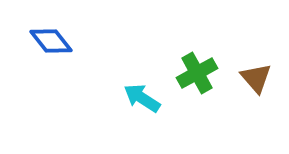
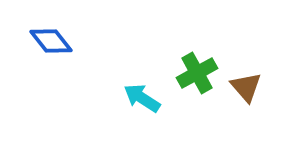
brown triangle: moved 10 px left, 9 px down
